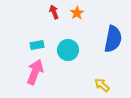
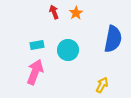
orange star: moved 1 px left
yellow arrow: rotated 77 degrees clockwise
